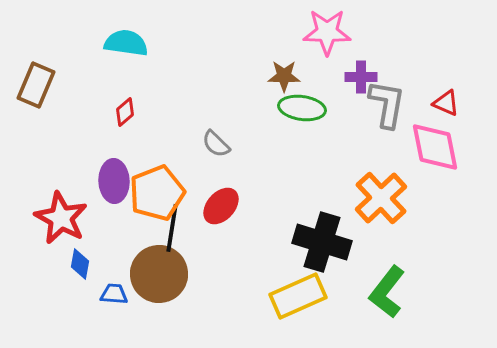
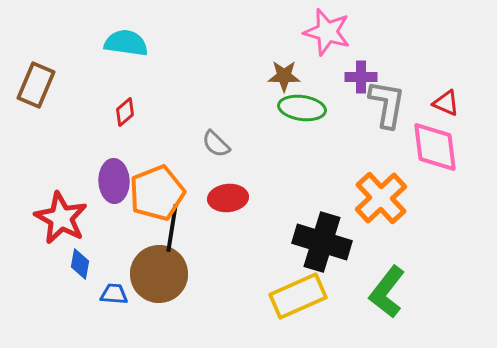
pink star: rotated 15 degrees clockwise
pink diamond: rotated 4 degrees clockwise
red ellipse: moved 7 px right, 8 px up; rotated 42 degrees clockwise
